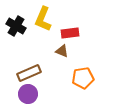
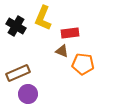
yellow L-shape: moved 1 px up
brown rectangle: moved 11 px left
orange pentagon: moved 14 px up; rotated 15 degrees clockwise
